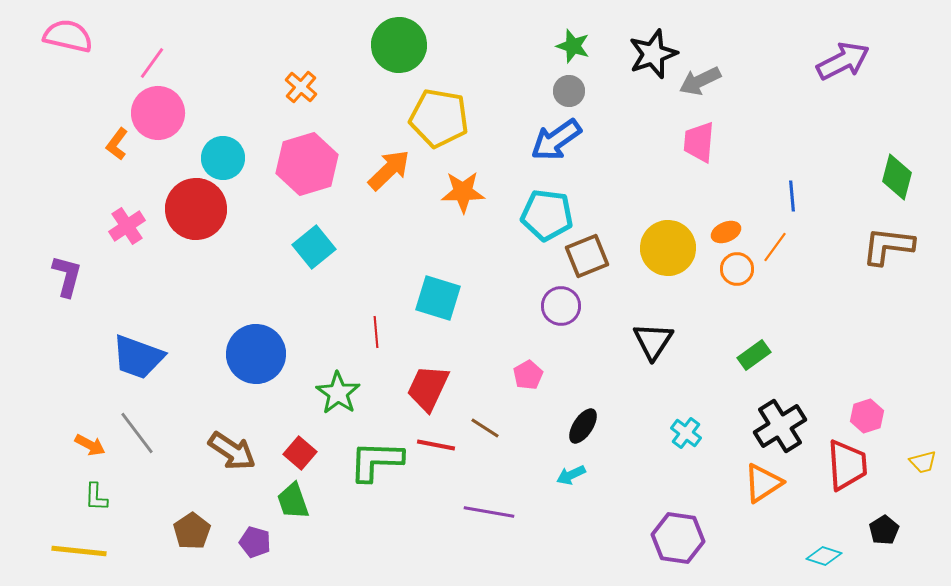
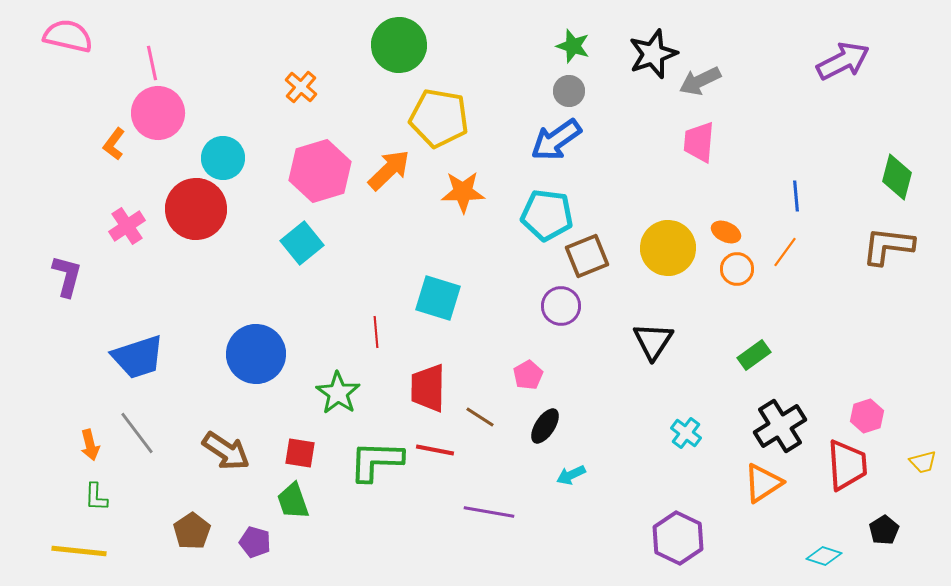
pink line at (152, 63): rotated 48 degrees counterclockwise
orange L-shape at (117, 144): moved 3 px left
pink hexagon at (307, 164): moved 13 px right, 7 px down
blue line at (792, 196): moved 4 px right
orange ellipse at (726, 232): rotated 48 degrees clockwise
cyan square at (314, 247): moved 12 px left, 4 px up
orange line at (775, 247): moved 10 px right, 5 px down
blue trapezoid at (138, 357): rotated 38 degrees counterclockwise
red trapezoid at (428, 388): rotated 24 degrees counterclockwise
black ellipse at (583, 426): moved 38 px left
brown line at (485, 428): moved 5 px left, 11 px up
orange arrow at (90, 445): rotated 48 degrees clockwise
red line at (436, 445): moved 1 px left, 5 px down
brown arrow at (232, 451): moved 6 px left
red square at (300, 453): rotated 32 degrees counterclockwise
purple hexagon at (678, 538): rotated 18 degrees clockwise
